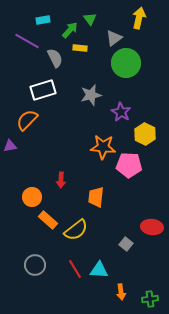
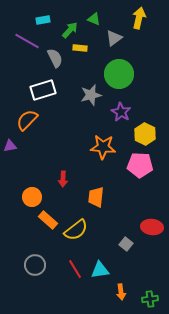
green triangle: moved 4 px right; rotated 32 degrees counterclockwise
green circle: moved 7 px left, 11 px down
pink pentagon: moved 11 px right
red arrow: moved 2 px right, 1 px up
cyan triangle: moved 1 px right; rotated 12 degrees counterclockwise
